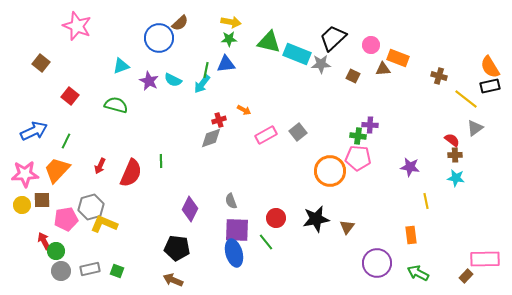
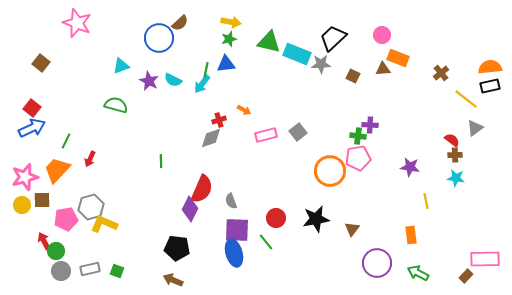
pink star at (77, 26): moved 3 px up
green star at (229, 39): rotated 14 degrees counterclockwise
pink circle at (371, 45): moved 11 px right, 10 px up
orange semicircle at (490, 67): rotated 115 degrees clockwise
brown cross at (439, 76): moved 2 px right, 3 px up; rotated 35 degrees clockwise
red square at (70, 96): moved 38 px left, 12 px down
blue arrow at (34, 131): moved 2 px left, 3 px up
pink rectangle at (266, 135): rotated 15 degrees clockwise
pink pentagon at (358, 158): rotated 15 degrees counterclockwise
red arrow at (100, 166): moved 10 px left, 7 px up
red semicircle at (131, 173): moved 71 px right, 16 px down
pink star at (25, 174): moved 3 px down; rotated 12 degrees counterclockwise
brown triangle at (347, 227): moved 5 px right, 2 px down
